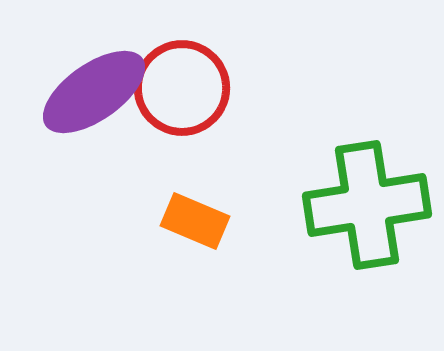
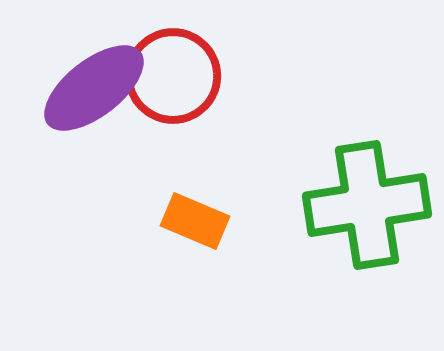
red circle: moved 9 px left, 12 px up
purple ellipse: moved 4 px up; rotated 3 degrees counterclockwise
